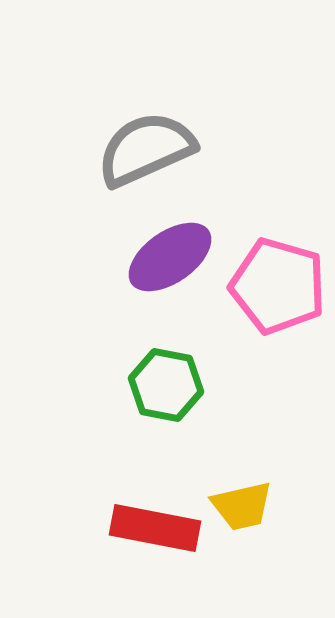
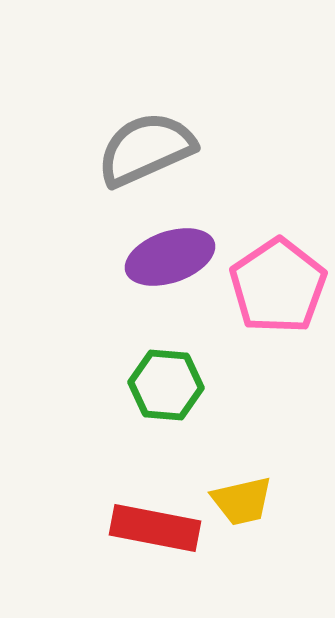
purple ellipse: rotated 16 degrees clockwise
pink pentagon: rotated 22 degrees clockwise
green hexagon: rotated 6 degrees counterclockwise
yellow trapezoid: moved 5 px up
